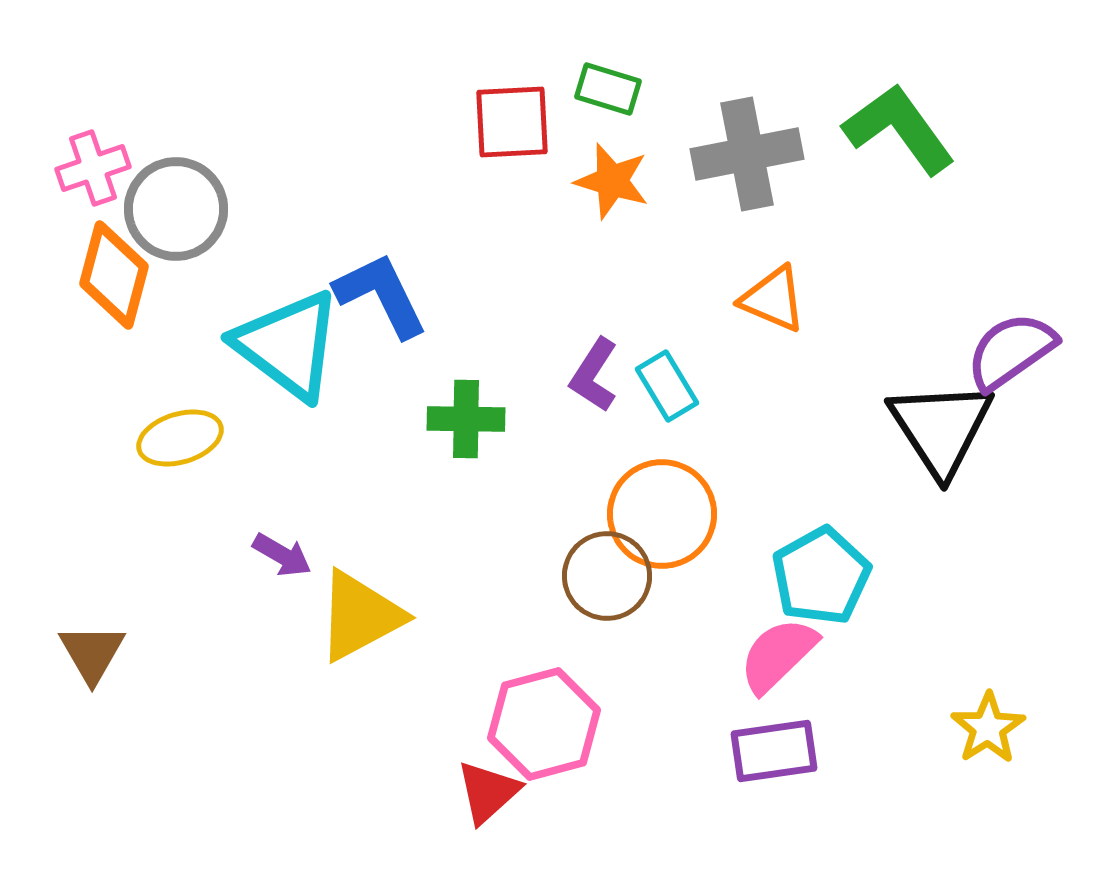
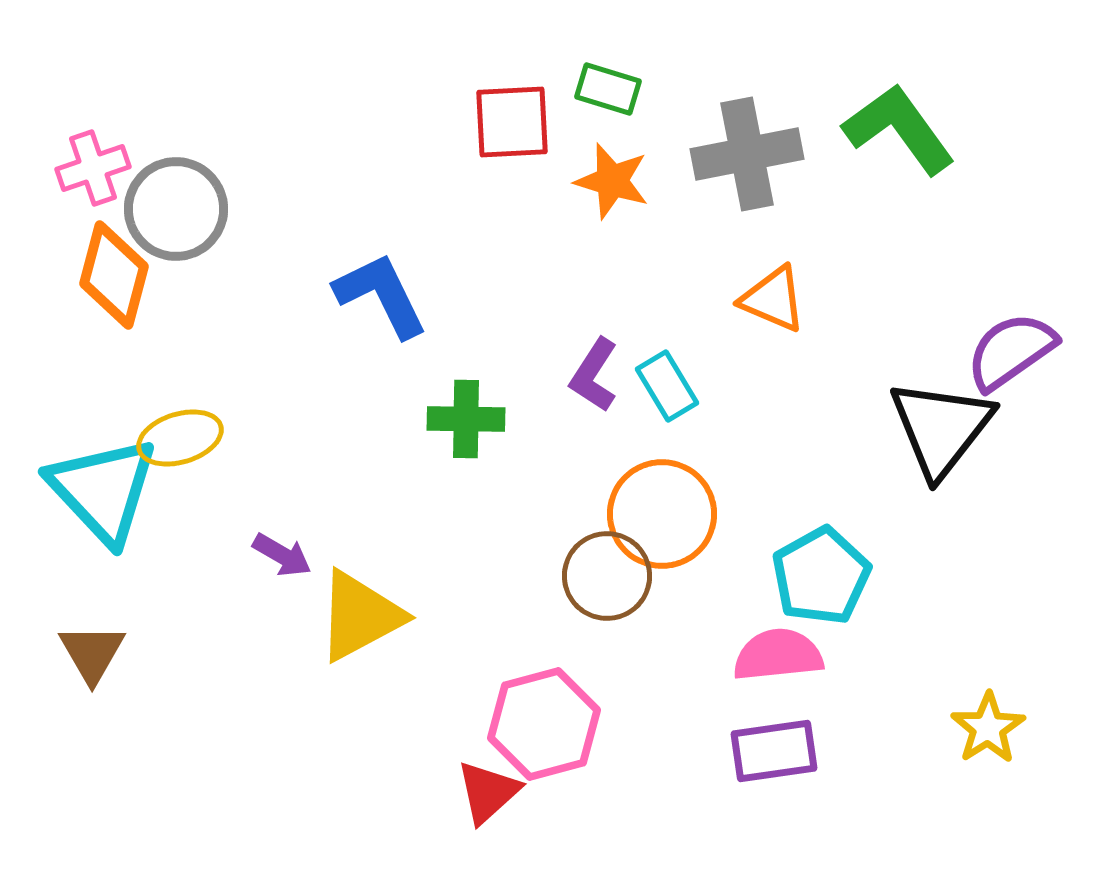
cyan triangle: moved 185 px left, 145 px down; rotated 10 degrees clockwise
black triangle: rotated 11 degrees clockwise
pink semicircle: rotated 38 degrees clockwise
